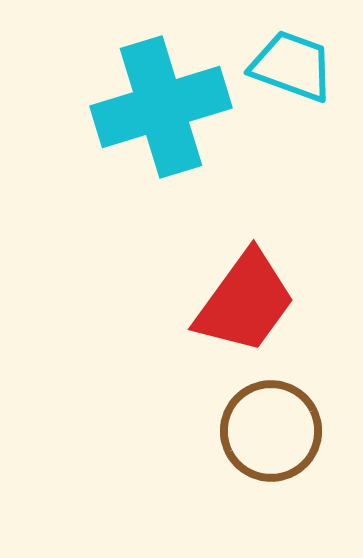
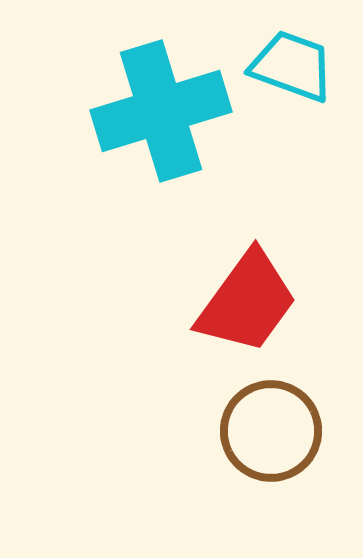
cyan cross: moved 4 px down
red trapezoid: moved 2 px right
